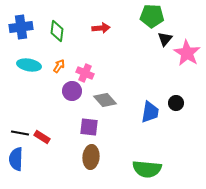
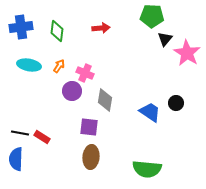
gray diamond: rotated 50 degrees clockwise
blue trapezoid: rotated 65 degrees counterclockwise
